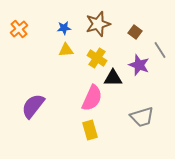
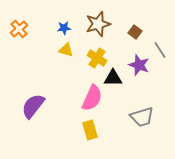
yellow triangle: rotated 21 degrees clockwise
